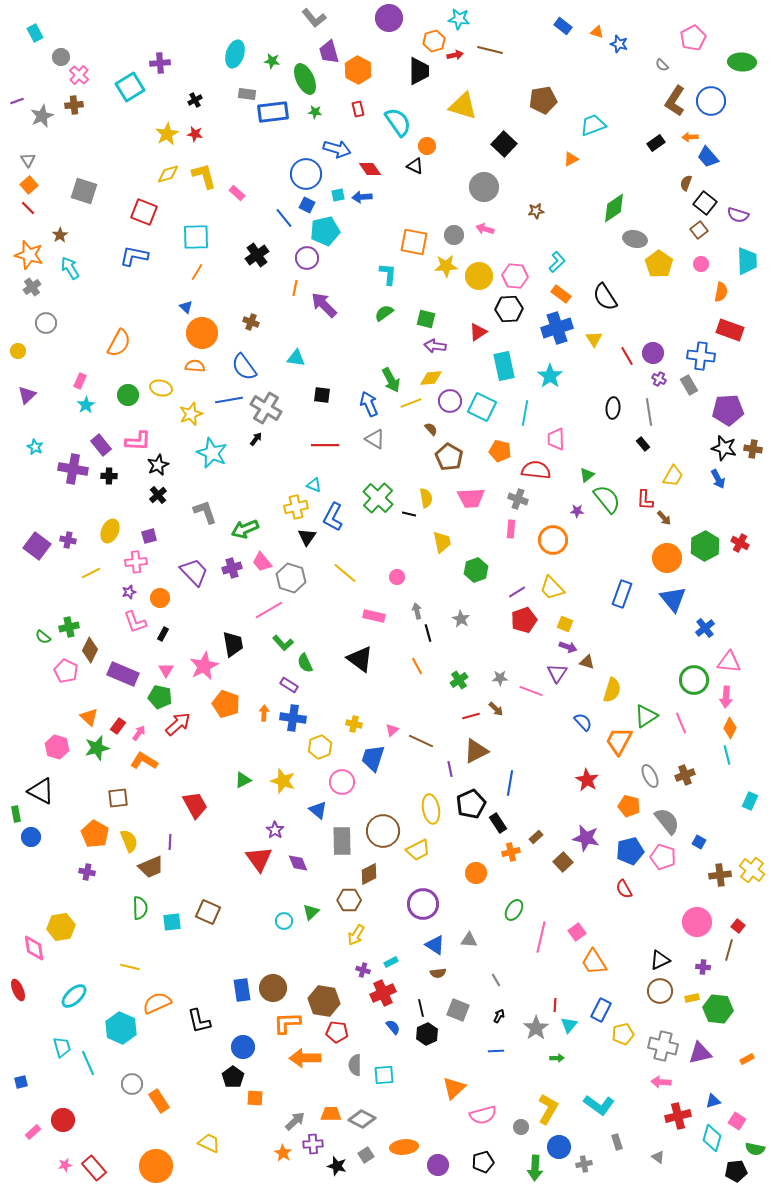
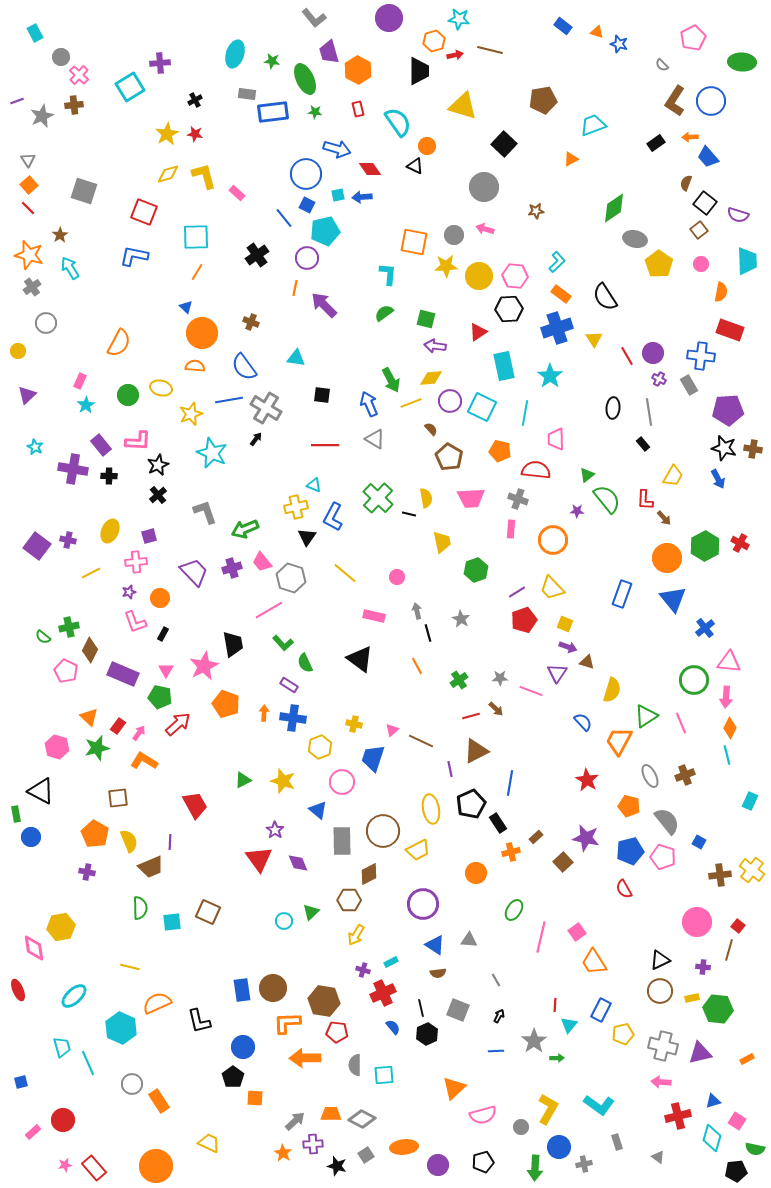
gray star at (536, 1028): moved 2 px left, 13 px down
